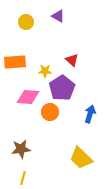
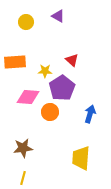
brown star: moved 2 px right, 1 px up
yellow trapezoid: rotated 50 degrees clockwise
